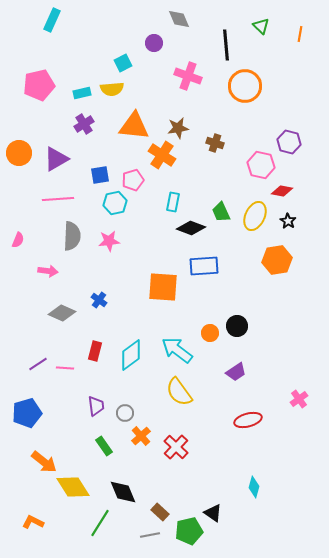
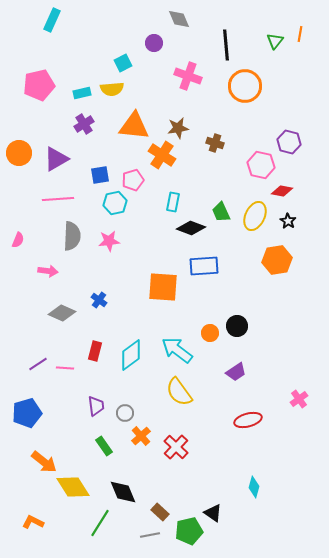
green triangle at (261, 26): moved 14 px right, 15 px down; rotated 24 degrees clockwise
